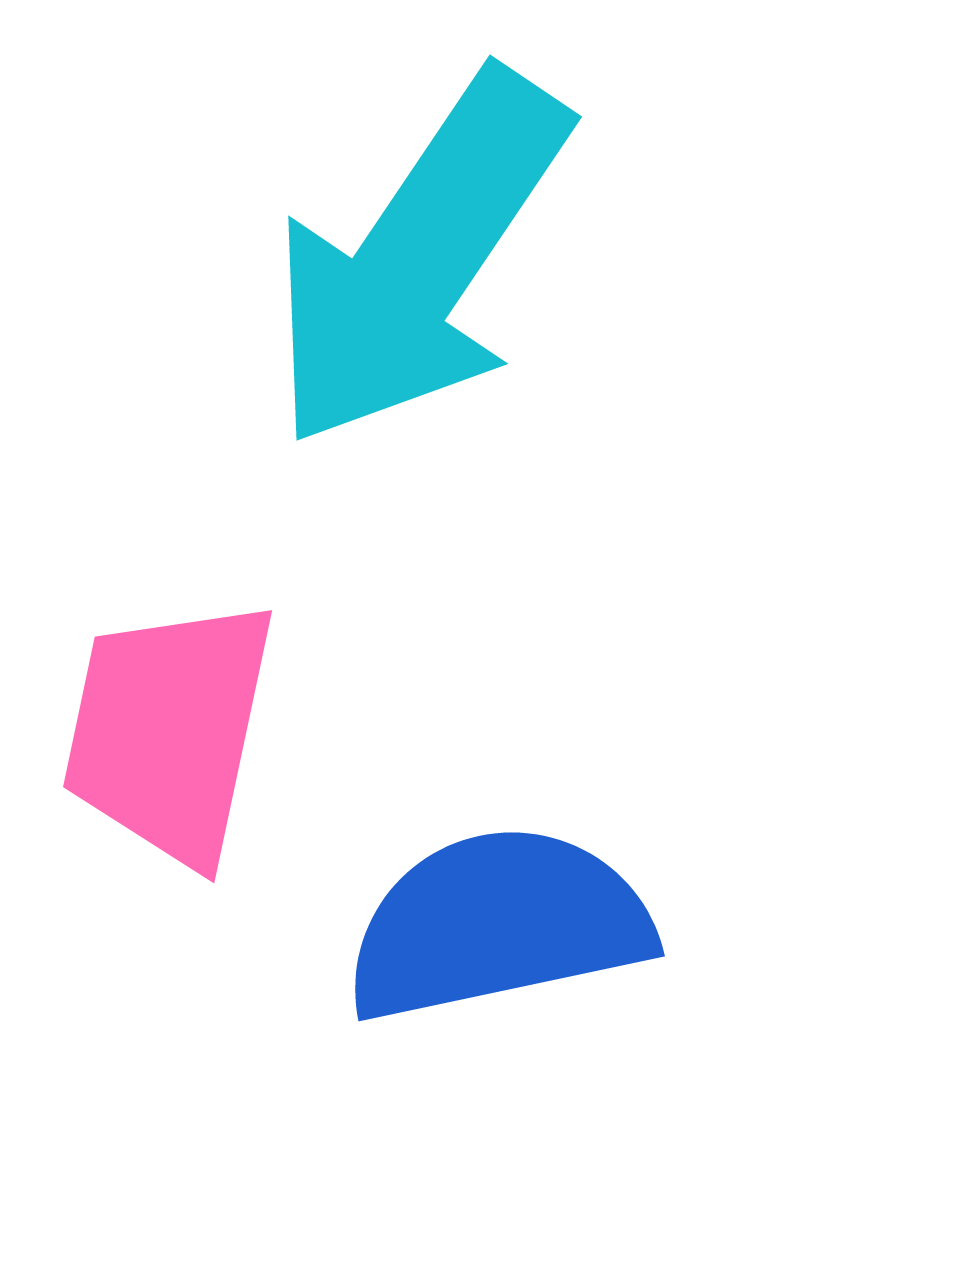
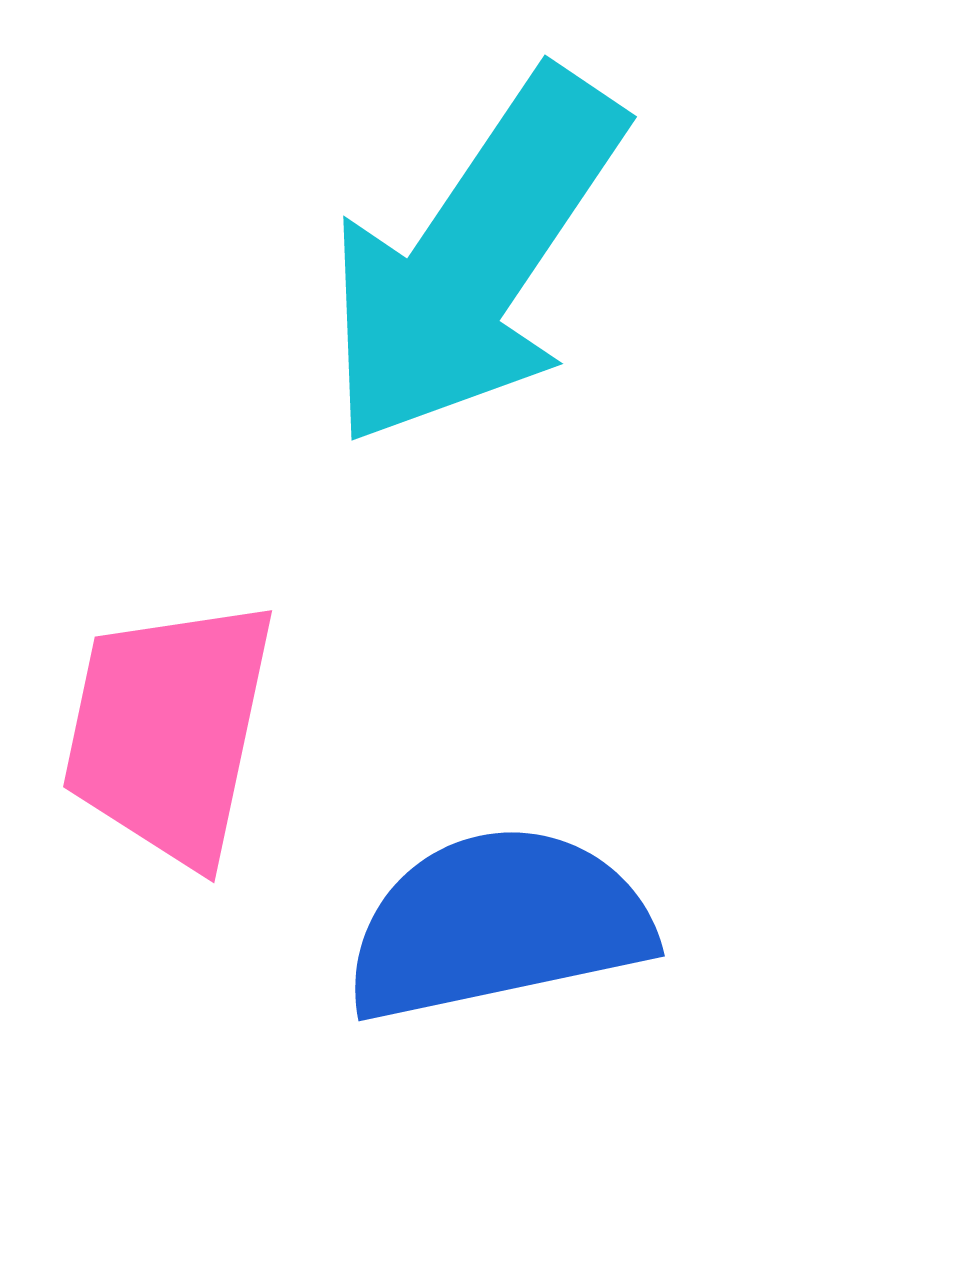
cyan arrow: moved 55 px right
